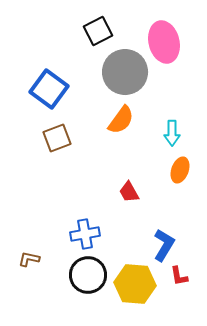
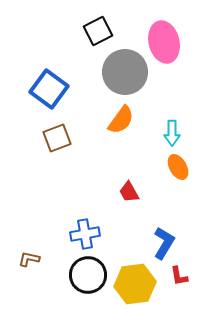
orange ellipse: moved 2 px left, 3 px up; rotated 50 degrees counterclockwise
blue L-shape: moved 2 px up
yellow hexagon: rotated 12 degrees counterclockwise
